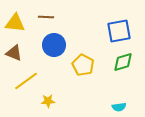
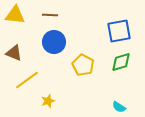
brown line: moved 4 px right, 2 px up
yellow triangle: moved 8 px up
blue circle: moved 3 px up
green diamond: moved 2 px left
yellow line: moved 1 px right, 1 px up
yellow star: rotated 16 degrees counterclockwise
cyan semicircle: rotated 40 degrees clockwise
